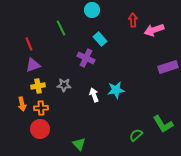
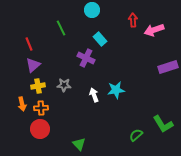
purple triangle: rotated 21 degrees counterclockwise
